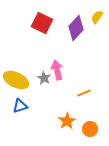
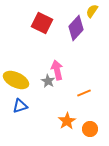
yellow semicircle: moved 5 px left, 6 px up
gray star: moved 4 px right, 3 px down
